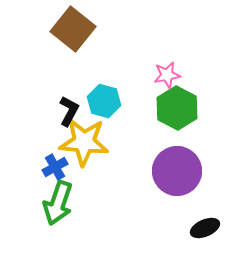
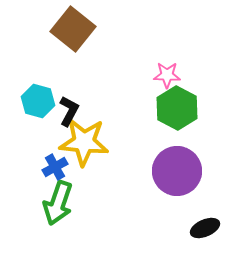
pink star: rotated 12 degrees clockwise
cyan hexagon: moved 66 px left
